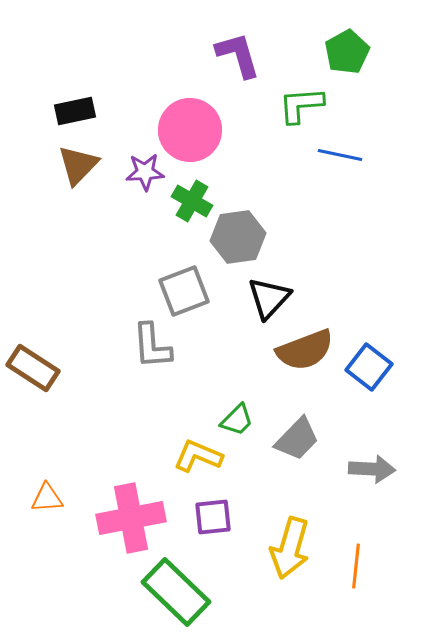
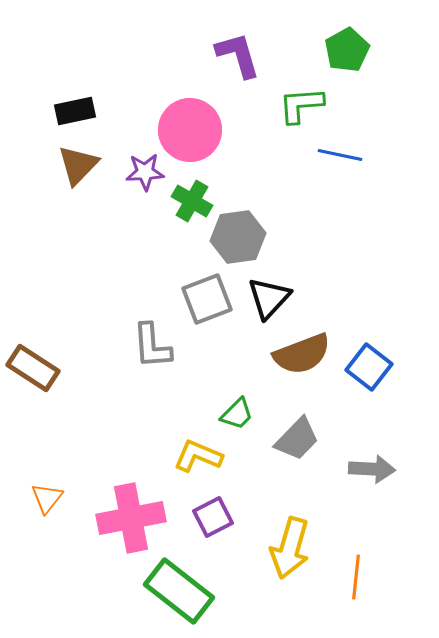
green pentagon: moved 2 px up
gray square: moved 23 px right, 8 px down
brown semicircle: moved 3 px left, 4 px down
green trapezoid: moved 6 px up
orange triangle: rotated 48 degrees counterclockwise
purple square: rotated 21 degrees counterclockwise
orange line: moved 11 px down
green rectangle: moved 3 px right, 1 px up; rotated 6 degrees counterclockwise
